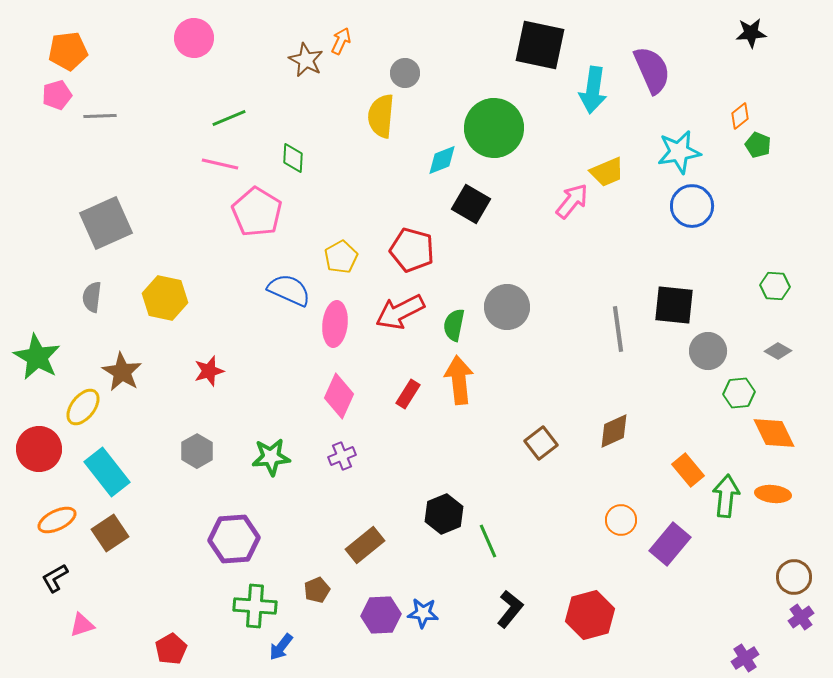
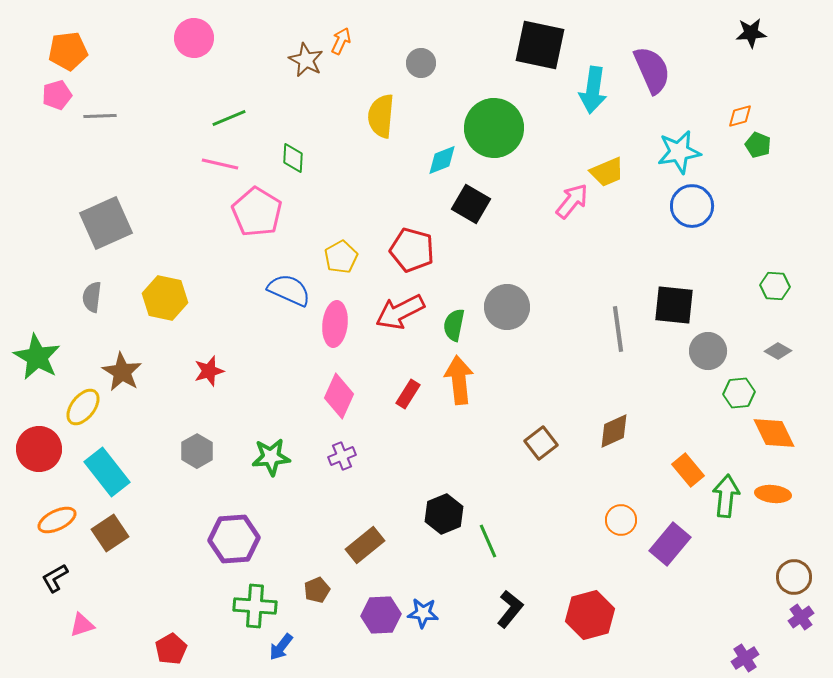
gray circle at (405, 73): moved 16 px right, 10 px up
orange diamond at (740, 116): rotated 24 degrees clockwise
